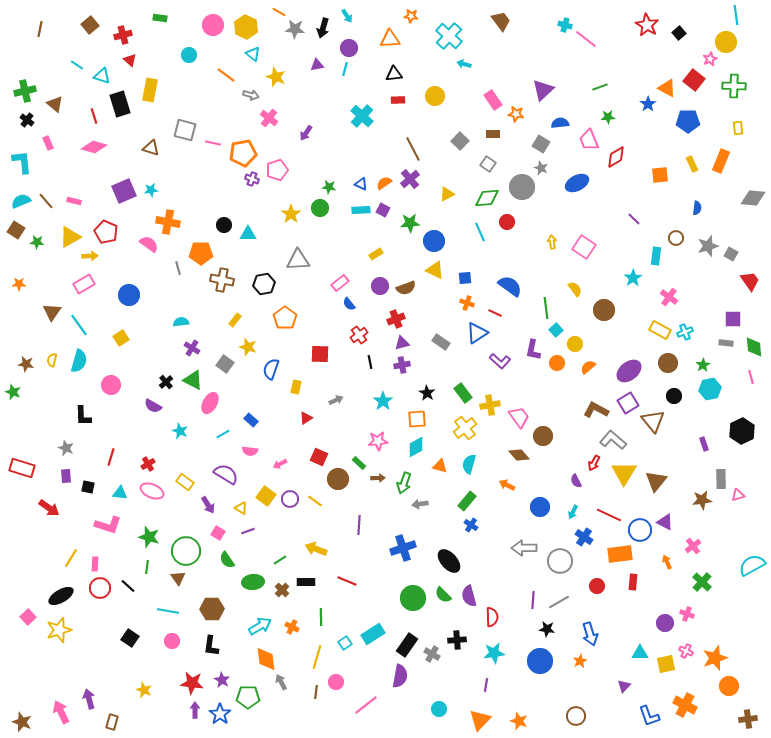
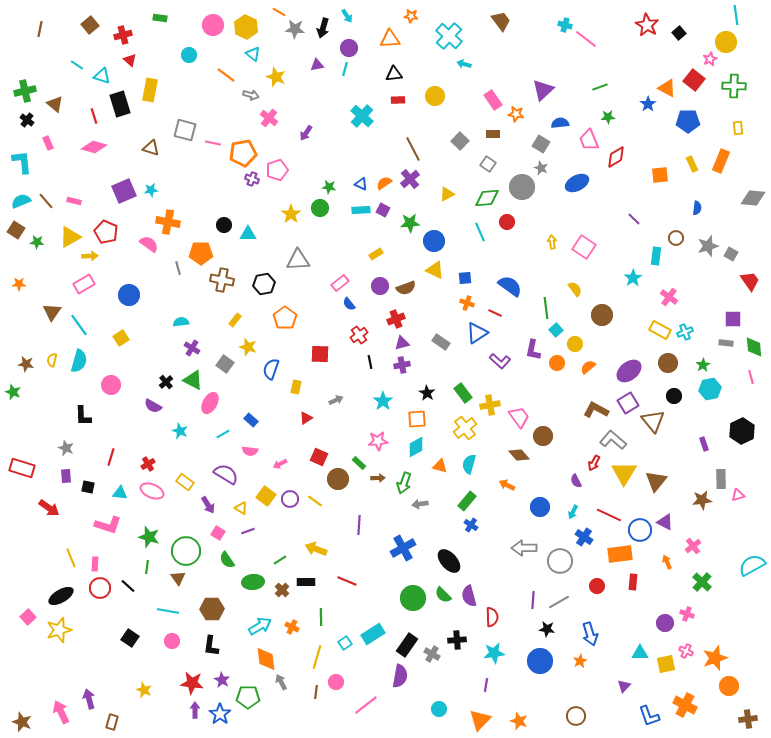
brown circle at (604, 310): moved 2 px left, 5 px down
blue cross at (403, 548): rotated 10 degrees counterclockwise
yellow line at (71, 558): rotated 54 degrees counterclockwise
